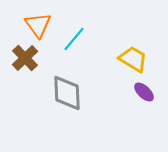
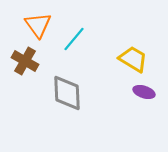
brown cross: moved 3 px down; rotated 16 degrees counterclockwise
purple ellipse: rotated 25 degrees counterclockwise
